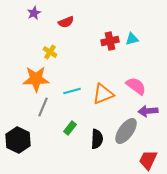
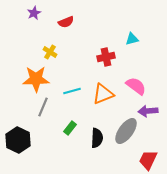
red cross: moved 4 px left, 16 px down
black semicircle: moved 1 px up
